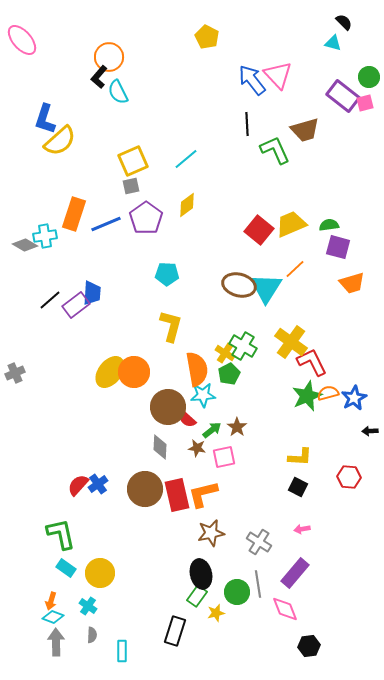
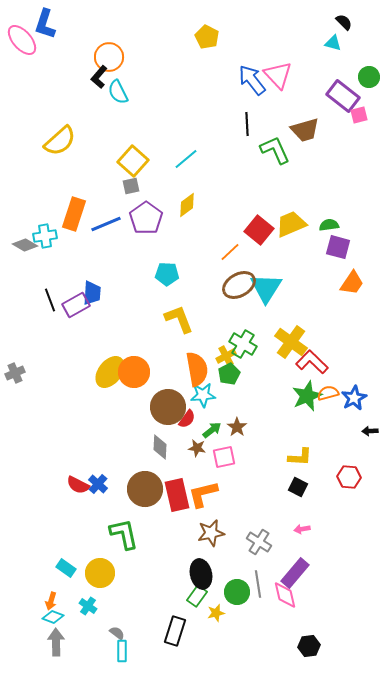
pink square at (365, 103): moved 6 px left, 12 px down
blue L-shape at (45, 119): moved 95 px up
yellow square at (133, 161): rotated 24 degrees counterclockwise
orange line at (295, 269): moved 65 px left, 17 px up
orange trapezoid at (352, 283): rotated 40 degrees counterclockwise
brown ellipse at (239, 285): rotated 44 degrees counterclockwise
black line at (50, 300): rotated 70 degrees counterclockwise
purple rectangle at (76, 305): rotated 8 degrees clockwise
yellow L-shape at (171, 326): moved 8 px right, 7 px up; rotated 36 degrees counterclockwise
green cross at (243, 346): moved 2 px up
yellow cross at (225, 353): moved 1 px right, 3 px down; rotated 30 degrees clockwise
red L-shape at (312, 362): rotated 20 degrees counterclockwise
red semicircle at (187, 419): rotated 96 degrees counterclockwise
blue cross at (98, 484): rotated 12 degrees counterclockwise
red semicircle at (78, 485): rotated 105 degrees counterclockwise
green L-shape at (61, 534): moved 63 px right
pink diamond at (285, 609): moved 14 px up; rotated 8 degrees clockwise
gray semicircle at (92, 635): moved 25 px right, 2 px up; rotated 56 degrees counterclockwise
